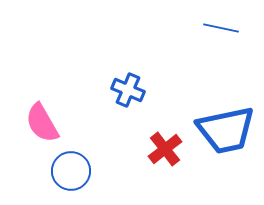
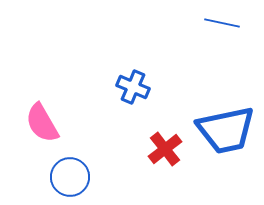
blue line: moved 1 px right, 5 px up
blue cross: moved 5 px right, 3 px up
blue circle: moved 1 px left, 6 px down
